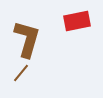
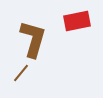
brown L-shape: moved 6 px right
